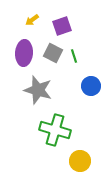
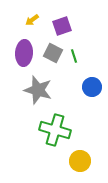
blue circle: moved 1 px right, 1 px down
